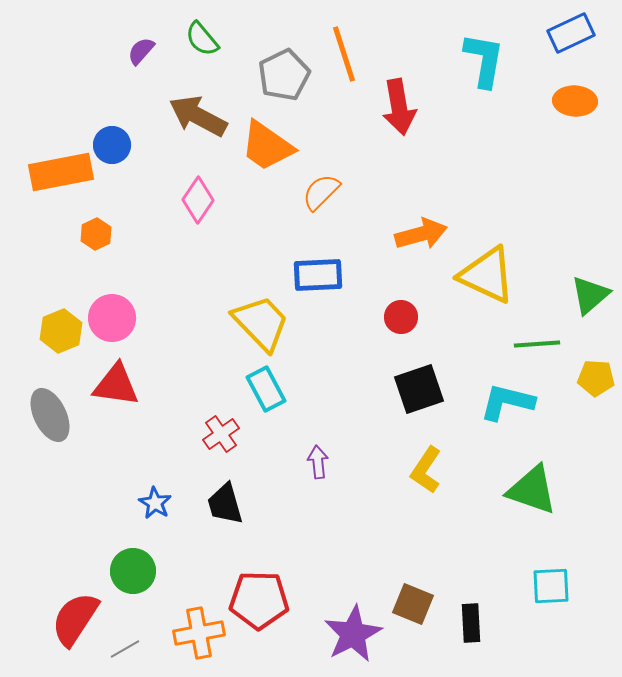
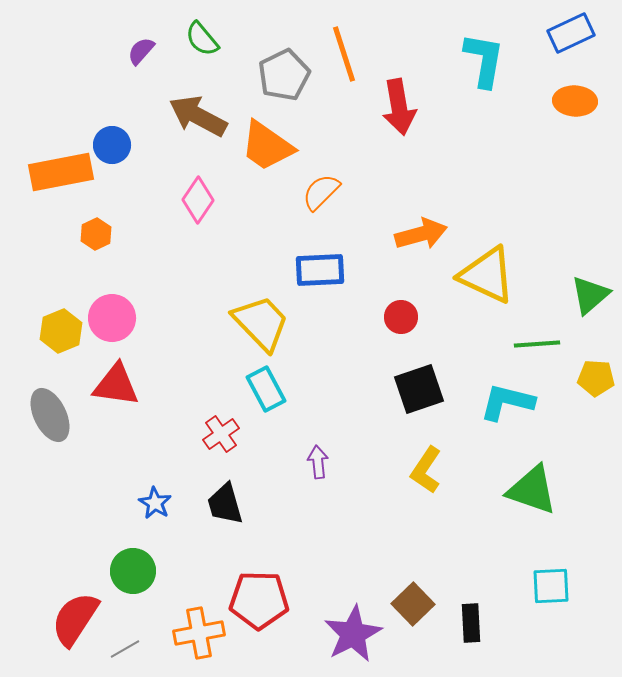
blue rectangle at (318, 275): moved 2 px right, 5 px up
brown square at (413, 604): rotated 24 degrees clockwise
